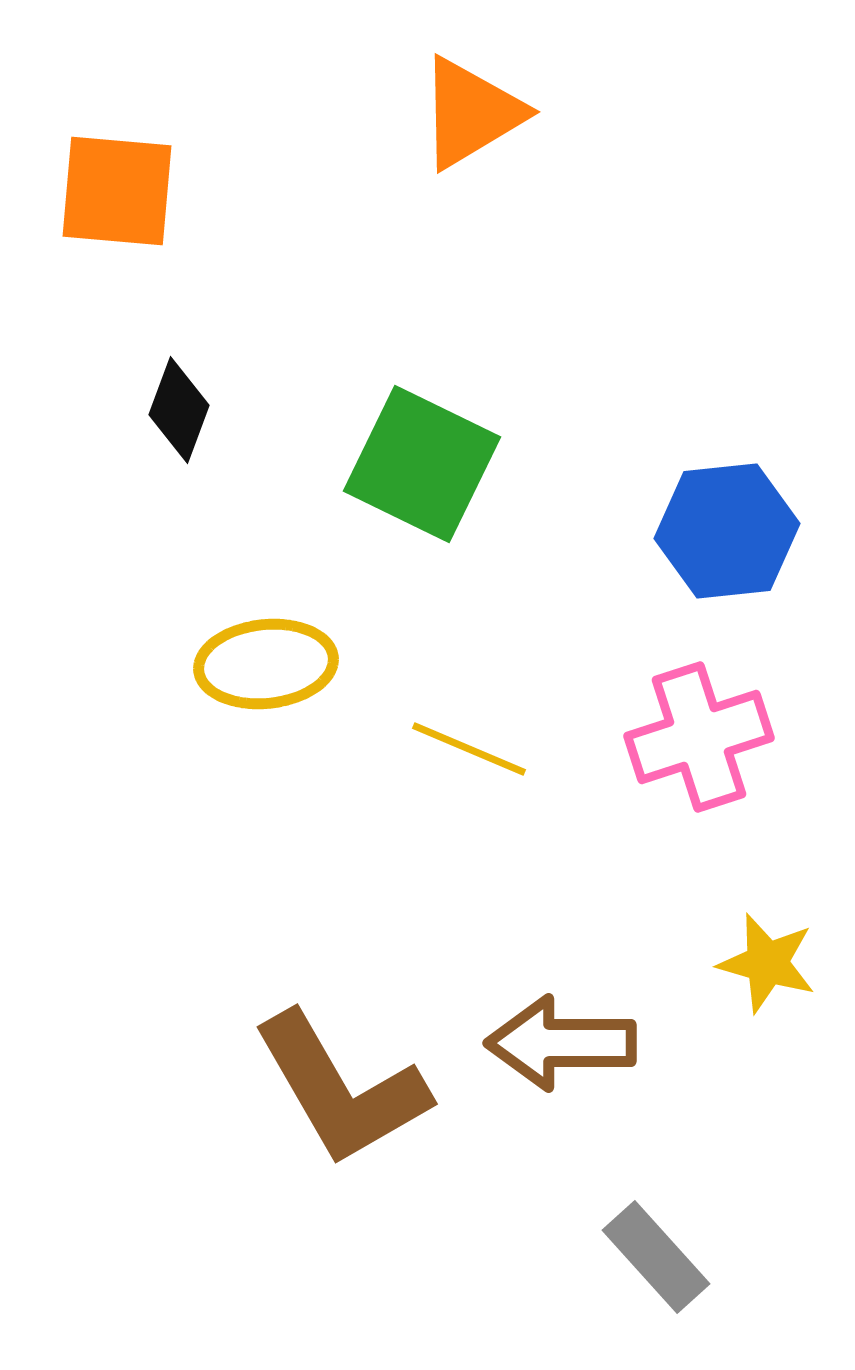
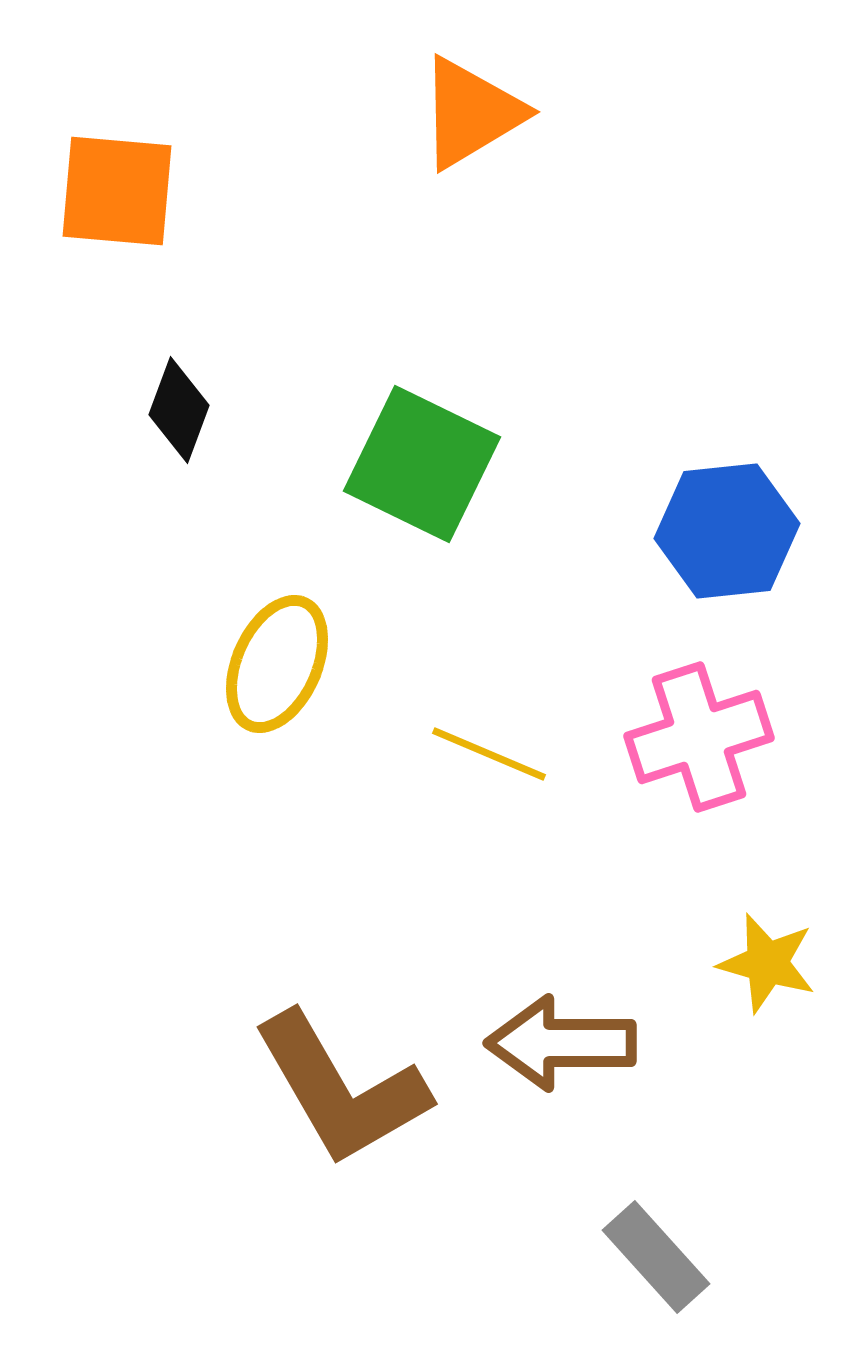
yellow ellipse: moved 11 px right; rotated 60 degrees counterclockwise
yellow line: moved 20 px right, 5 px down
